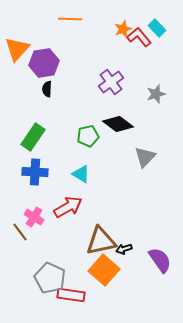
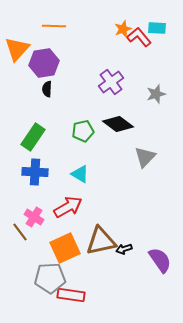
orange line: moved 16 px left, 7 px down
cyan rectangle: rotated 42 degrees counterclockwise
green pentagon: moved 5 px left, 5 px up
cyan triangle: moved 1 px left
orange square: moved 39 px left, 22 px up; rotated 24 degrees clockwise
gray pentagon: rotated 28 degrees counterclockwise
